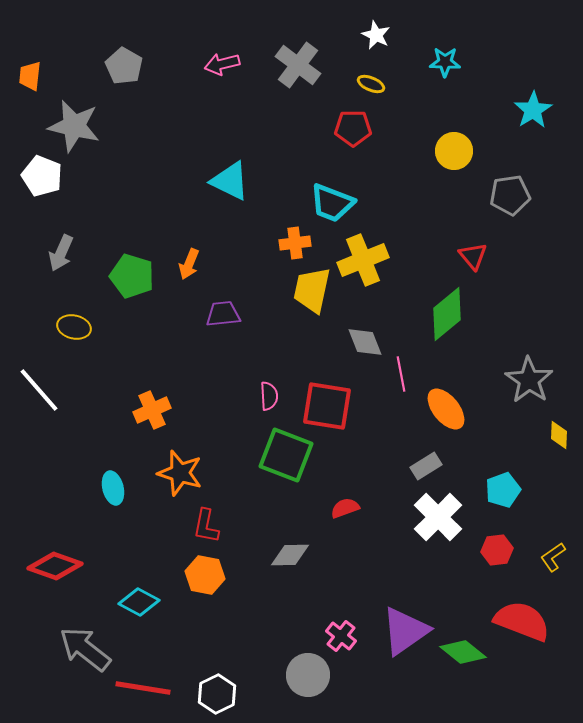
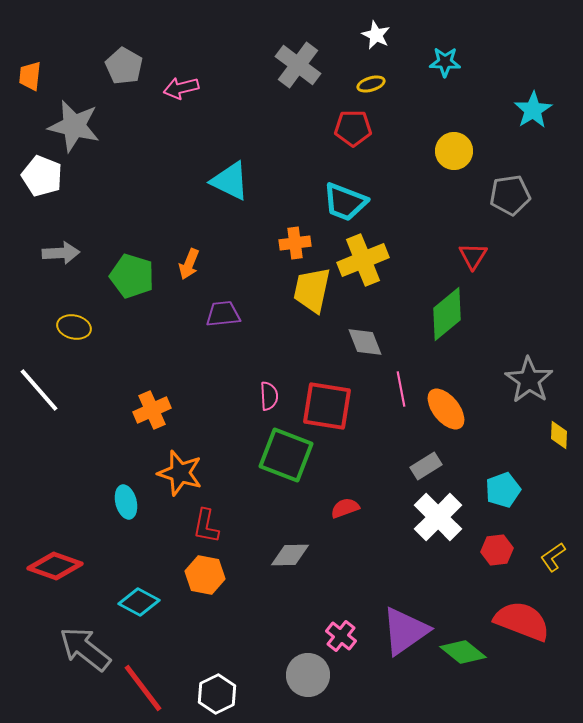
pink arrow at (222, 64): moved 41 px left, 24 px down
yellow ellipse at (371, 84): rotated 40 degrees counterclockwise
cyan trapezoid at (332, 203): moved 13 px right, 1 px up
gray arrow at (61, 253): rotated 117 degrees counterclockwise
red triangle at (473, 256): rotated 12 degrees clockwise
pink line at (401, 374): moved 15 px down
cyan ellipse at (113, 488): moved 13 px right, 14 px down
red line at (143, 688): rotated 44 degrees clockwise
